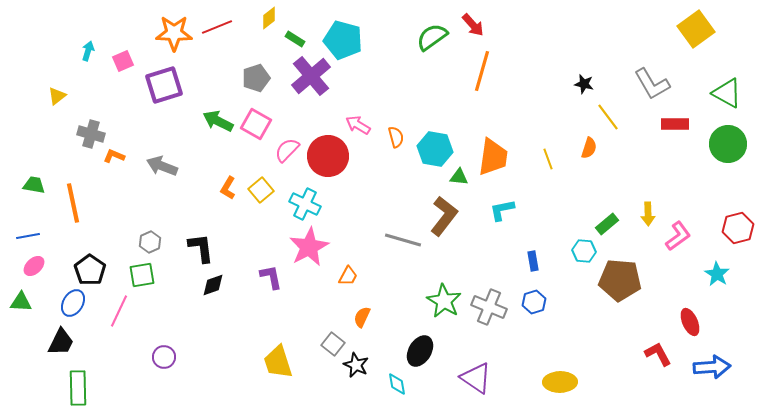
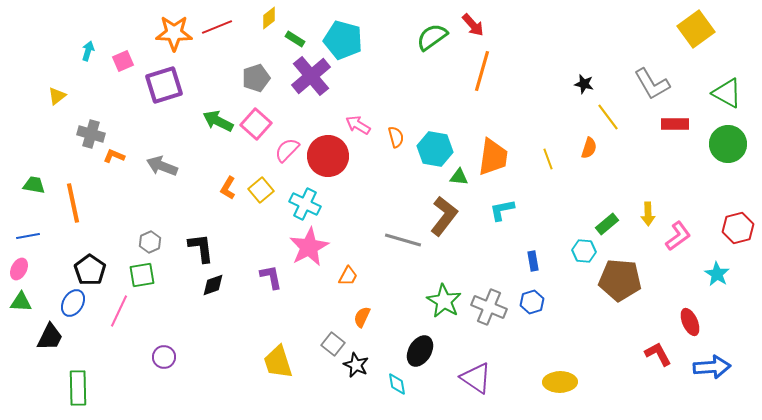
pink square at (256, 124): rotated 12 degrees clockwise
pink ellipse at (34, 266): moved 15 px left, 3 px down; rotated 20 degrees counterclockwise
blue hexagon at (534, 302): moved 2 px left
black trapezoid at (61, 342): moved 11 px left, 5 px up
